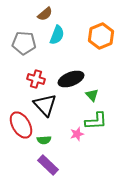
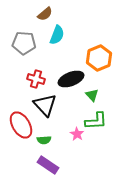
orange hexagon: moved 2 px left, 22 px down
pink star: rotated 24 degrees counterclockwise
purple rectangle: rotated 10 degrees counterclockwise
